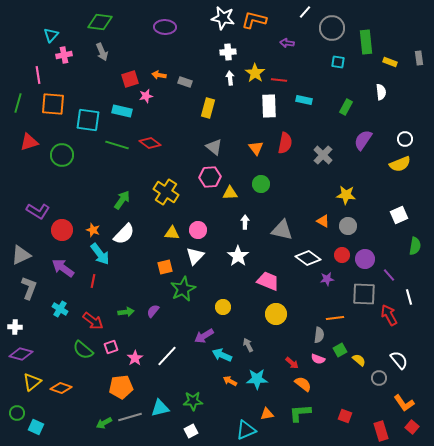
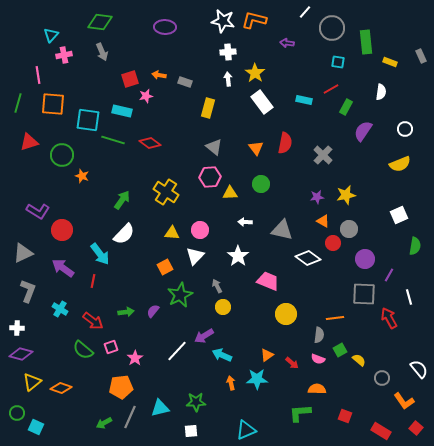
white star at (223, 18): moved 3 px down
gray rectangle at (419, 58): moved 2 px right, 2 px up; rotated 16 degrees counterclockwise
white arrow at (230, 78): moved 2 px left, 1 px down
red line at (279, 80): moved 52 px right, 9 px down; rotated 35 degrees counterclockwise
white semicircle at (381, 92): rotated 14 degrees clockwise
white rectangle at (269, 106): moved 7 px left, 4 px up; rotated 35 degrees counterclockwise
white circle at (405, 139): moved 10 px up
purple semicircle at (363, 140): moved 9 px up
green line at (117, 145): moved 4 px left, 5 px up
yellow star at (346, 195): rotated 18 degrees counterclockwise
white arrow at (245, 222): rotated 88 degrees counterclockwise
gray circle at (348, 226): moved 1 px right, 3 px down
orange star at (93, 230): moved 11 px left, 54 px up
pink circle at (198, 230): moved 2 px right
gray triangle at (21, 255): moved 2 px right, 2 px up
red circle at (342, 255): moved 9 px left, 12 px up
orange square at (165, 267): rotated 14 degrees counterclockwise
purple line at (389, 275): rotated 72 degrees clockwise
purple star at (327, 279): moved 10 px left, 82 px up
gray L-shape at (29, 288): moved 1 px left, 3 px down
green star at (183, 289): moved 3 px left, 6 px down
yellow circle at (276, 314): moved 10 px right
red arrow at (389, 315): moved 3 px down
white cross at (15, 327): moved 2 px right, 1 px down
gray arrow at (248, 345): moved 31 px left, 59 px up
white line at (167, 356): moved 10 px right, 5 px up
white semicircle at (399, 360): moved 20 px right, 9 px down
gray circle at (379, 378): moved 3 px right
orange arrow at (230, 381): moved 1 px right, 2 px down; rotated 48 degrees clockwise
orange semicircle at (303, 384): moved 14 px right, 5 px down; rotated 36 degrees counterclockwise
green star at (193, 401): moved 3 px right, 1 px down
orange L-shape at (404, 403): moved 2 px up
orange triangle at (267, 414): moved 59 px up; rotated 24 degrees counterclockwise
gray line at (130, 417): rotated 50 degrees counterclockwise
red square at (412, 427): moved 4 px right, 1 px down
white square at (191, 431): rotated 24 degrees clockwise
red rectangle at (381, 431): rotated 42 degrees counterclockwise
